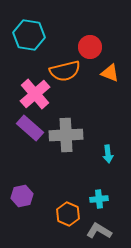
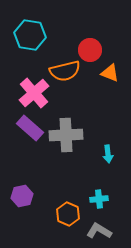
cyan hexagon: moved 1 px right
red circle: moved 3 px down
pink cross: moved 1 px left, 1 px up
